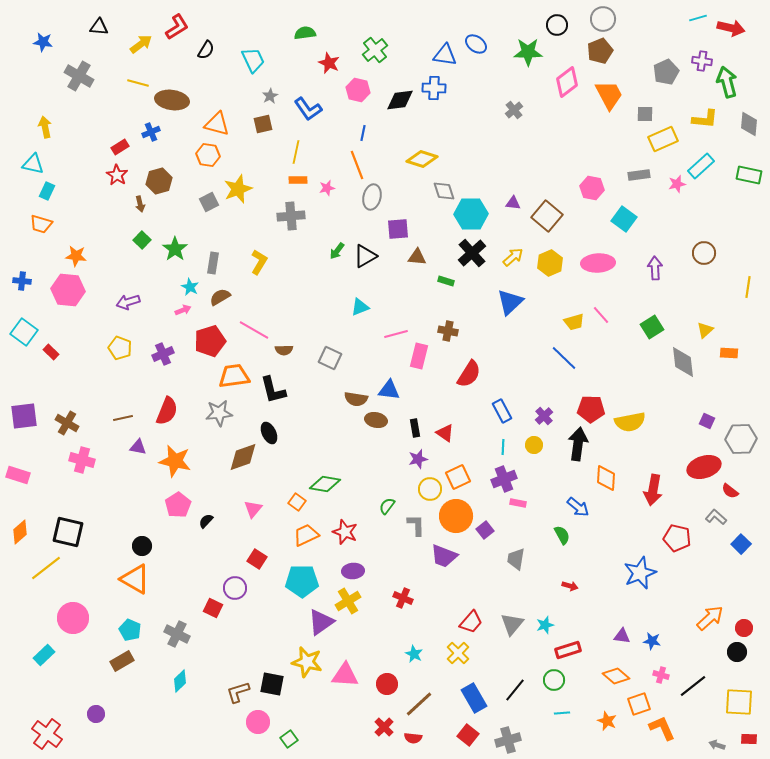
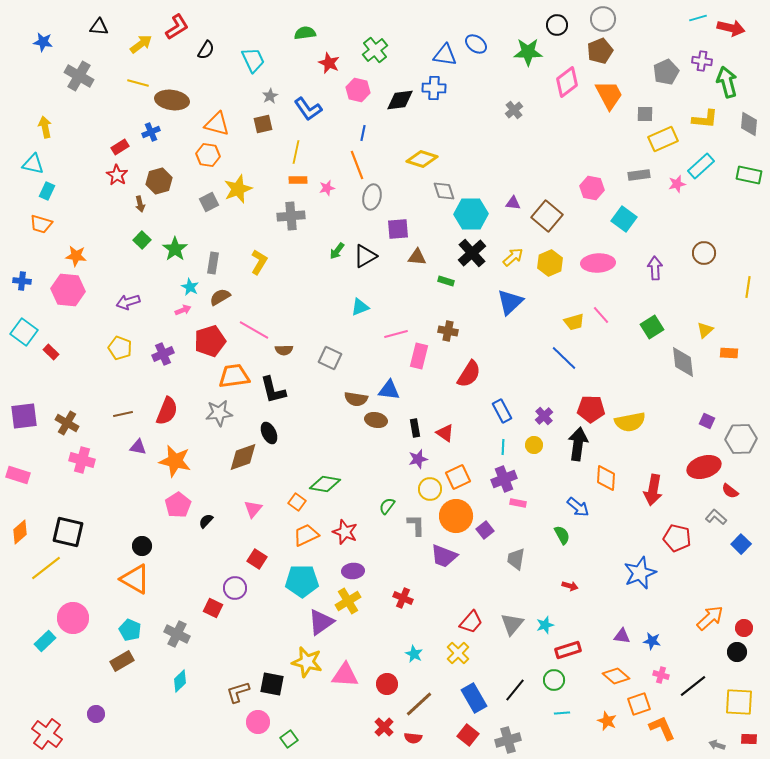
brown line at (123, 418): moved 4 px up
cyan rectangle at (44, 655): moved 1 px right, 14 px up
